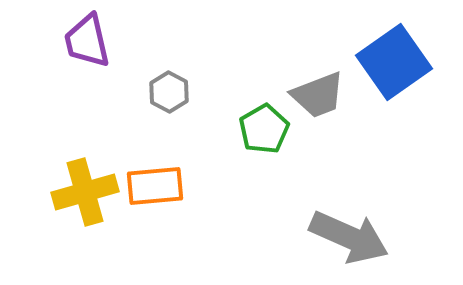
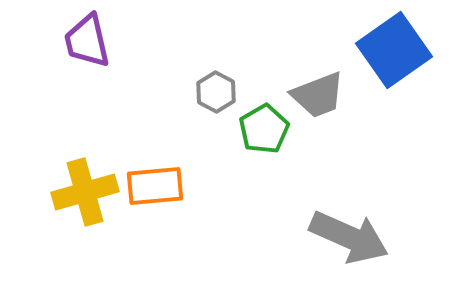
blue square: moved 12 px up
gray hexagon: moved 47 px right
